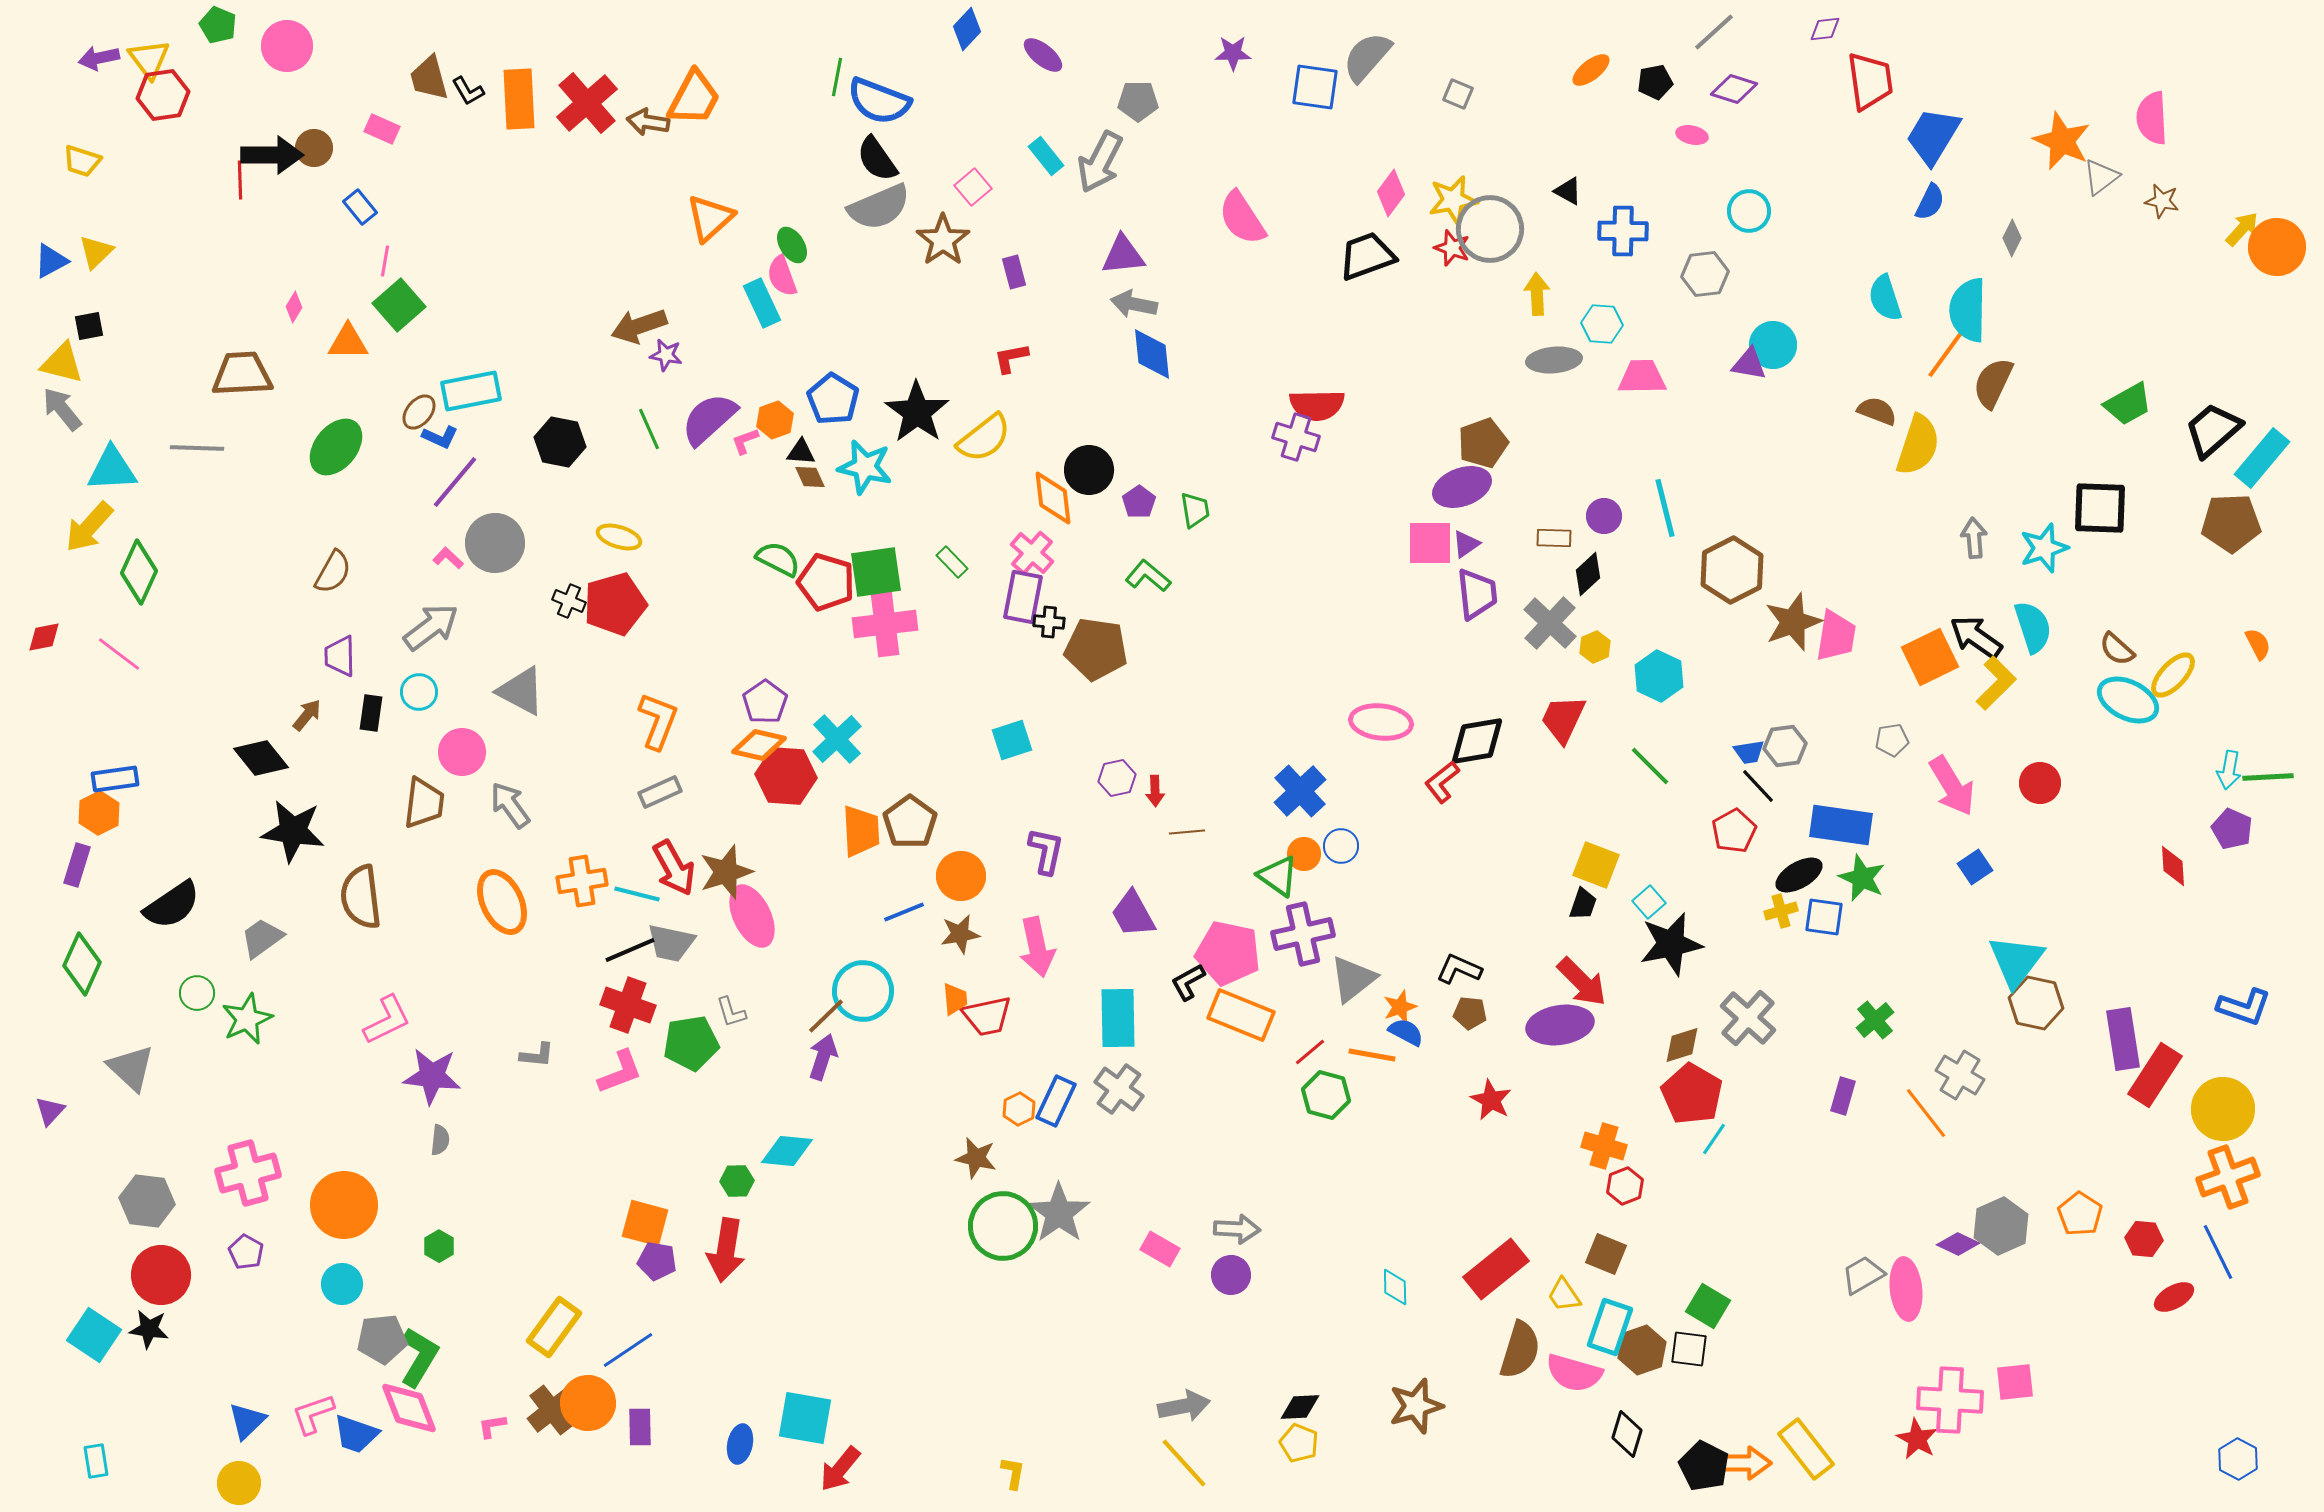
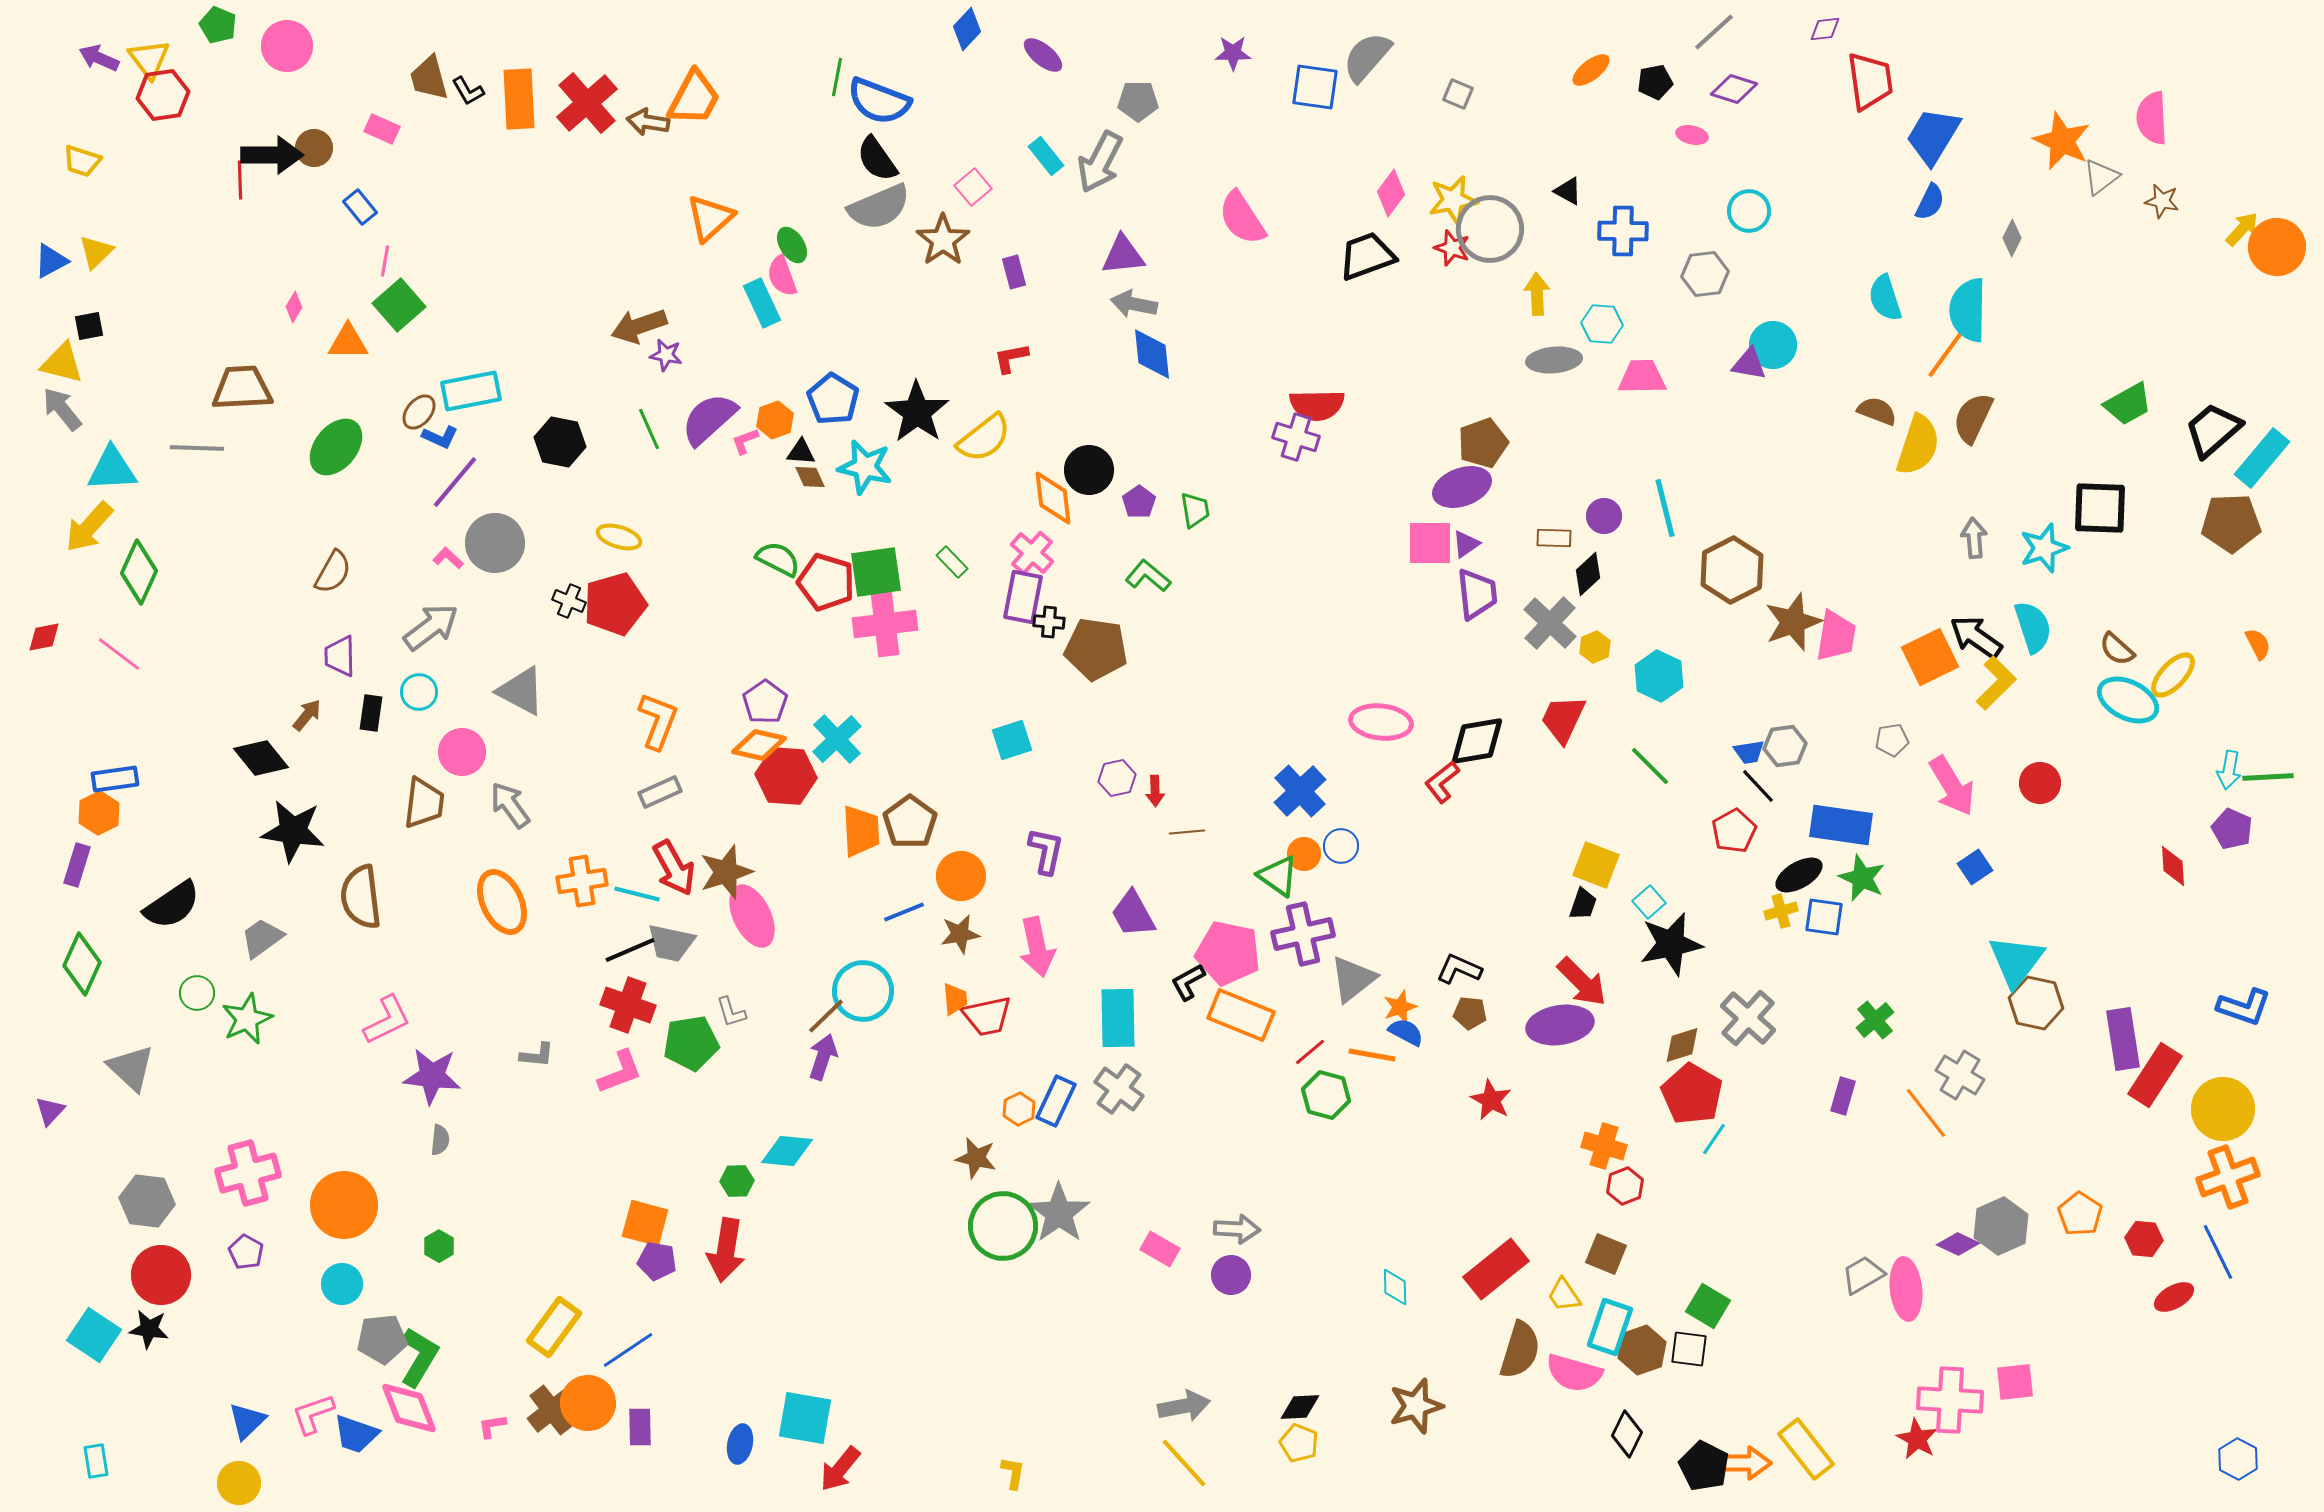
purple arrow at (99, 58): rotated 36 degrees clockwise
brown trapezoid at (242, 374): moved 14 px down
brown semicircle at (1993, 383): moved 20 px left, 35 px down
black diamond at (1627, 1434): rotated 9 degrees clockwise
